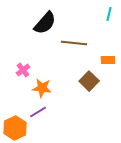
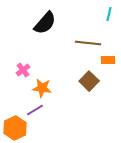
brown line: moved 14 px right
purple line: moved 3 px left, 2 px up
